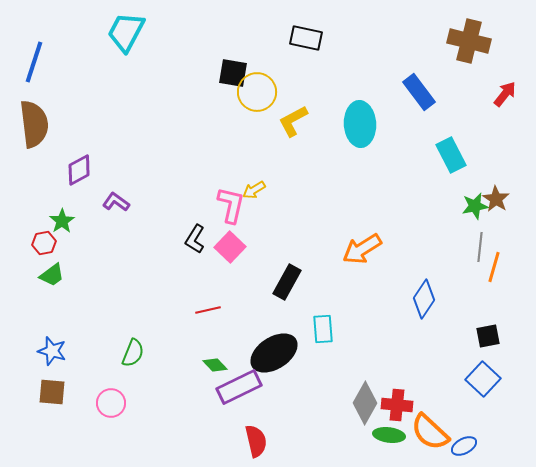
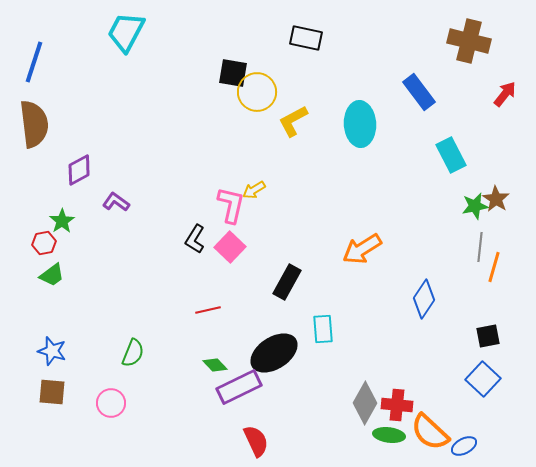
red semicircle at (256, 441): rotated 12 degrees counterclockwise
